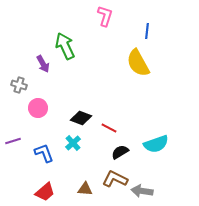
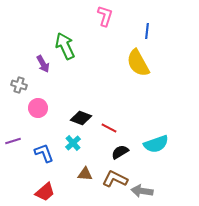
brown triangle: moved 15 px up
